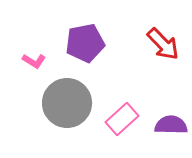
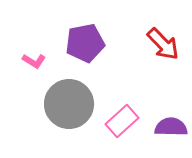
gray circle: moved 2 px right, 1 px down
pink rectangle: moved 2 px down
purple semicircle: moved 2 px down
